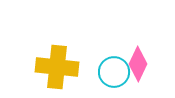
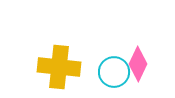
yellow cross: moved 2 px right
